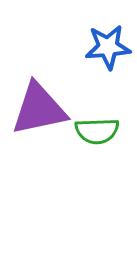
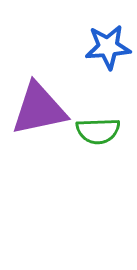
green semicircle: moved 1 px right
